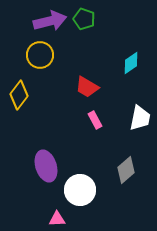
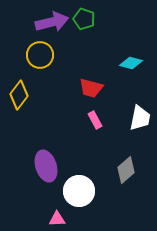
purple arrow: moved 2 px right, 1 px down
cyan diamond: rotated 50 degrees clockwise
red trapezoid: moved 4 px right, 1 px down; rotated 15 degrees counterclockwise
white circle: moved 1 px left, 1 px down
